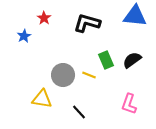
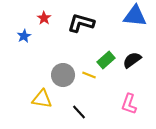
black L-shape: moved 6 px left
green rectangle: rotated 72 degrees clockwise
